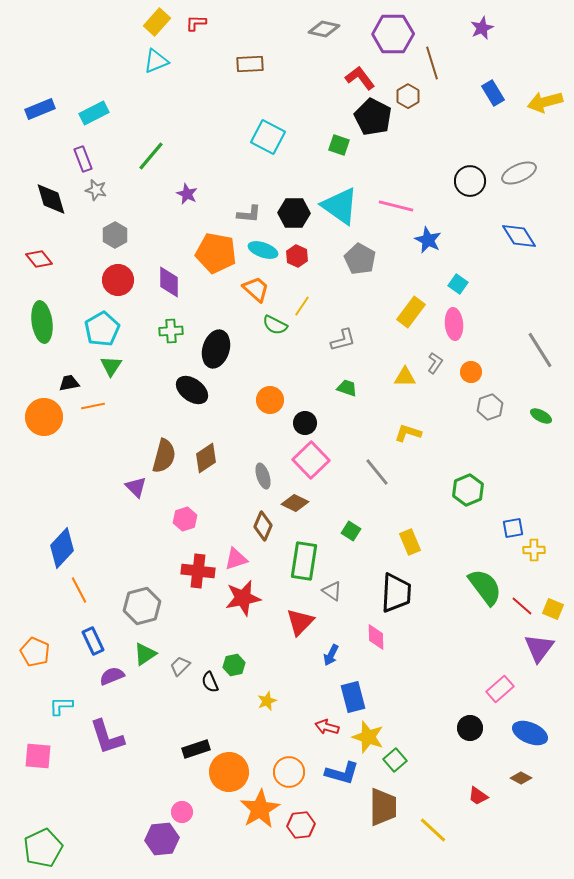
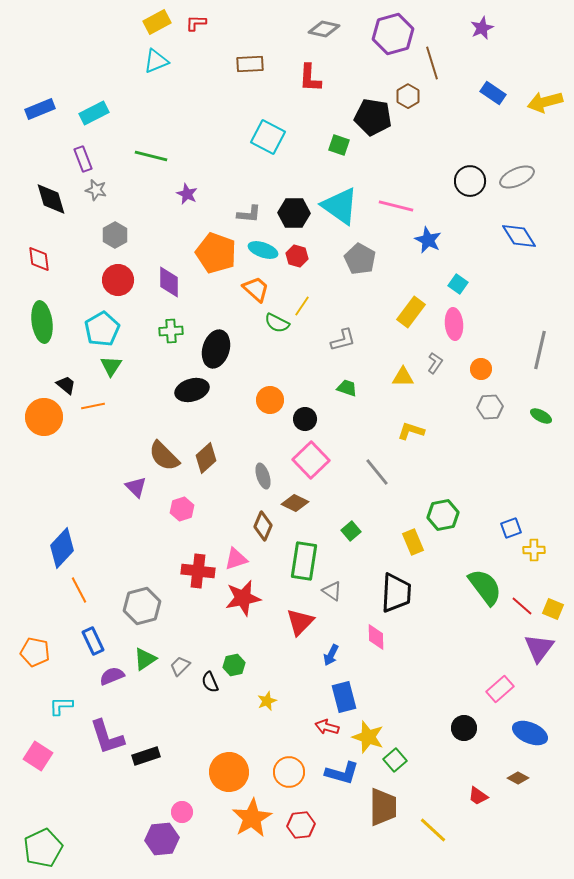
yellow rectangle at (157, 22): rotated 20 degrees clockwise
purple hexagon at (393, 34): rotated 15 degrees counterclockwise
red L-shape at (360, 78): moved 50 px left; rotated 140 degrees counterclockwise
blue rectangle at (493, 93): rotated 25 degrees counterclockwise
black pentagon at (373, 117): rotated 18 degrees counterclockwise
green line at (151, 156): rotated 64 degrees clockwise
gray ellipse at (519, 173): moved 2 px left, 4 px down
orange pentagon at (216, 253): rotated 9 degrees clockwise
red hexagon at (297, 256): rotated 10 degrees counterclockwise
red diamond at (39, 259): rotated 32 degrees clockwise
green semicircle at (275, 325): moved 2 px right, 2 px up
gray line at (540, 350): rotated 45 degrees clockwise
orange circle at (471, 372): moved 10 px right, 3 px up
yellow triangle at (405, 377): moved 2 px left
black trapezoid at (69, 383): moved 3 px left, 2 px down; rotated 50 degrees clockwise
black ellipse at (192, 390): rotated 52 degrees counterclockwise
gray hexagon at (490, 407): rotated 15 degrees clockwise
black circle at (305, 423): moved 4 px up
yellow L-shape at (408, 433): moved 3 px right, 2 px up
brown semicircle at (164, 456): rotated 120 degrees clockwise
brown diamond at (206, 458): rotated 8 degrees counterclockwise
green hexagon at (468, 490): moved 25 px left, 25 px down; rotated 12 degrees clockwise
pink hexagon at (185, 519): moved 3 px left, 10 px up
blue square at (513, 528): moved 2 px left; rotated 10 degrees counterclockwise
green square at (351, 531): rotated 18 degrees clockwise
yellow rectangle at (410, 542): moved 3 px right
orange pentagon at (35, 652): rotated 12 degrees counterclockwise
green triangle at (145, 654): moved 5 px down
blue rectangle at (353, 697): moved 9 px left
black circle at (470, 728): moved 6 px left
black rectangle at (196, 749): moved 50 px left, 7 px down
pink square at (38, 756): rotated 28 degrees clockwise
brown diamond at (521, 778): moved 3 px left
orange star at (260, 809): moved 8 px left, 9 px down
